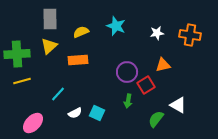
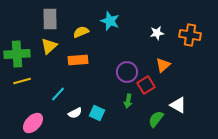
cyan star: moved 6 px left, 5 px up
orange triangle: rotated 28 degrees counterclockwise
